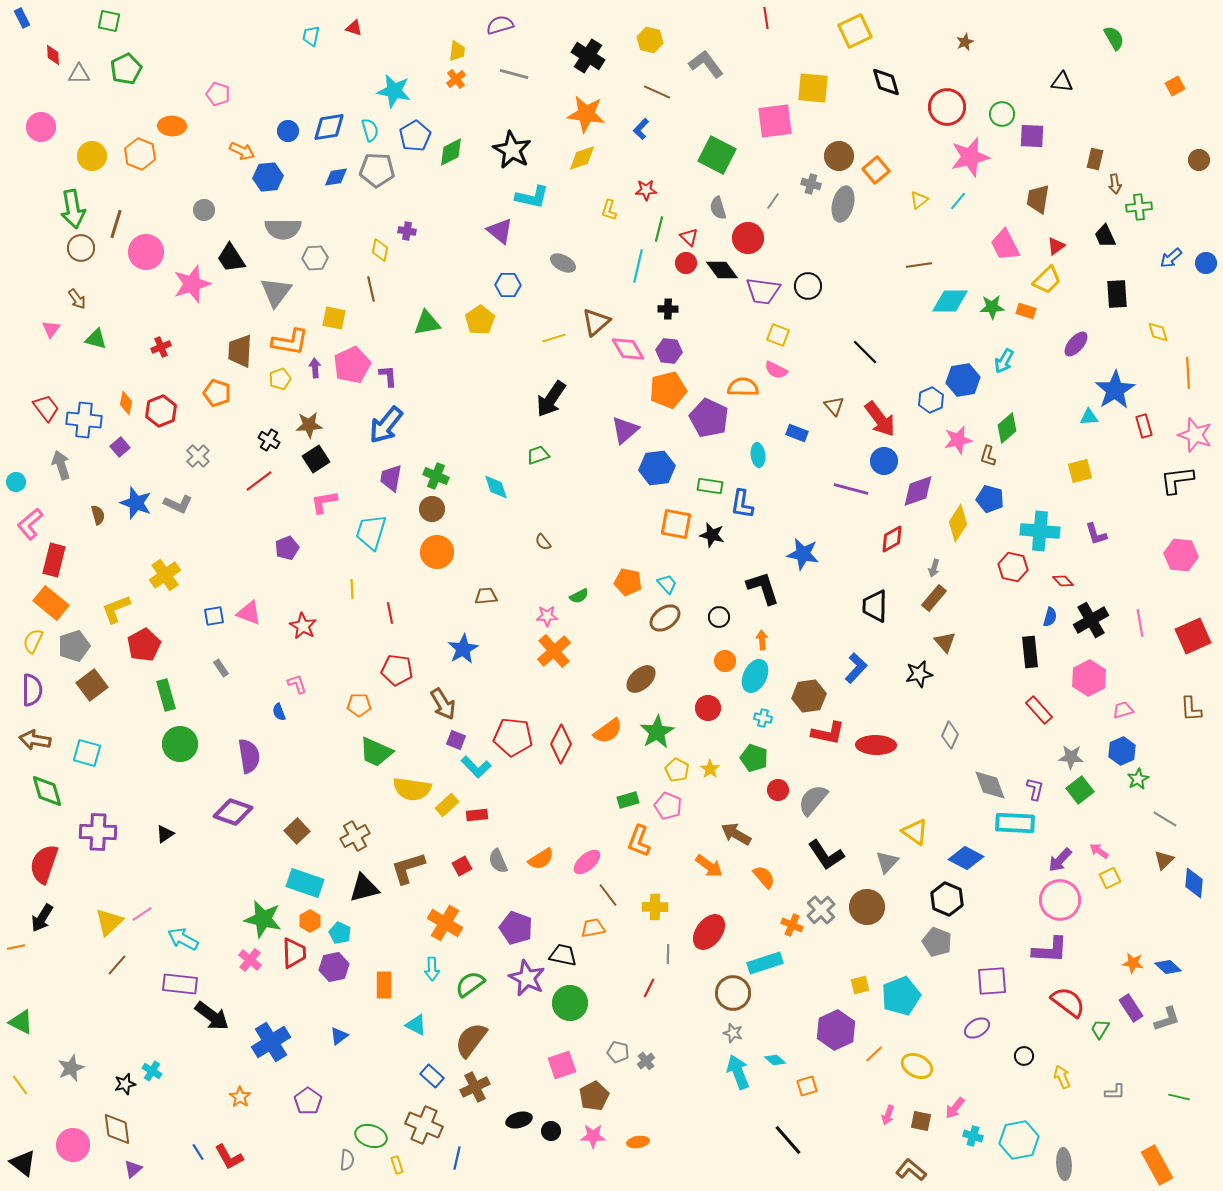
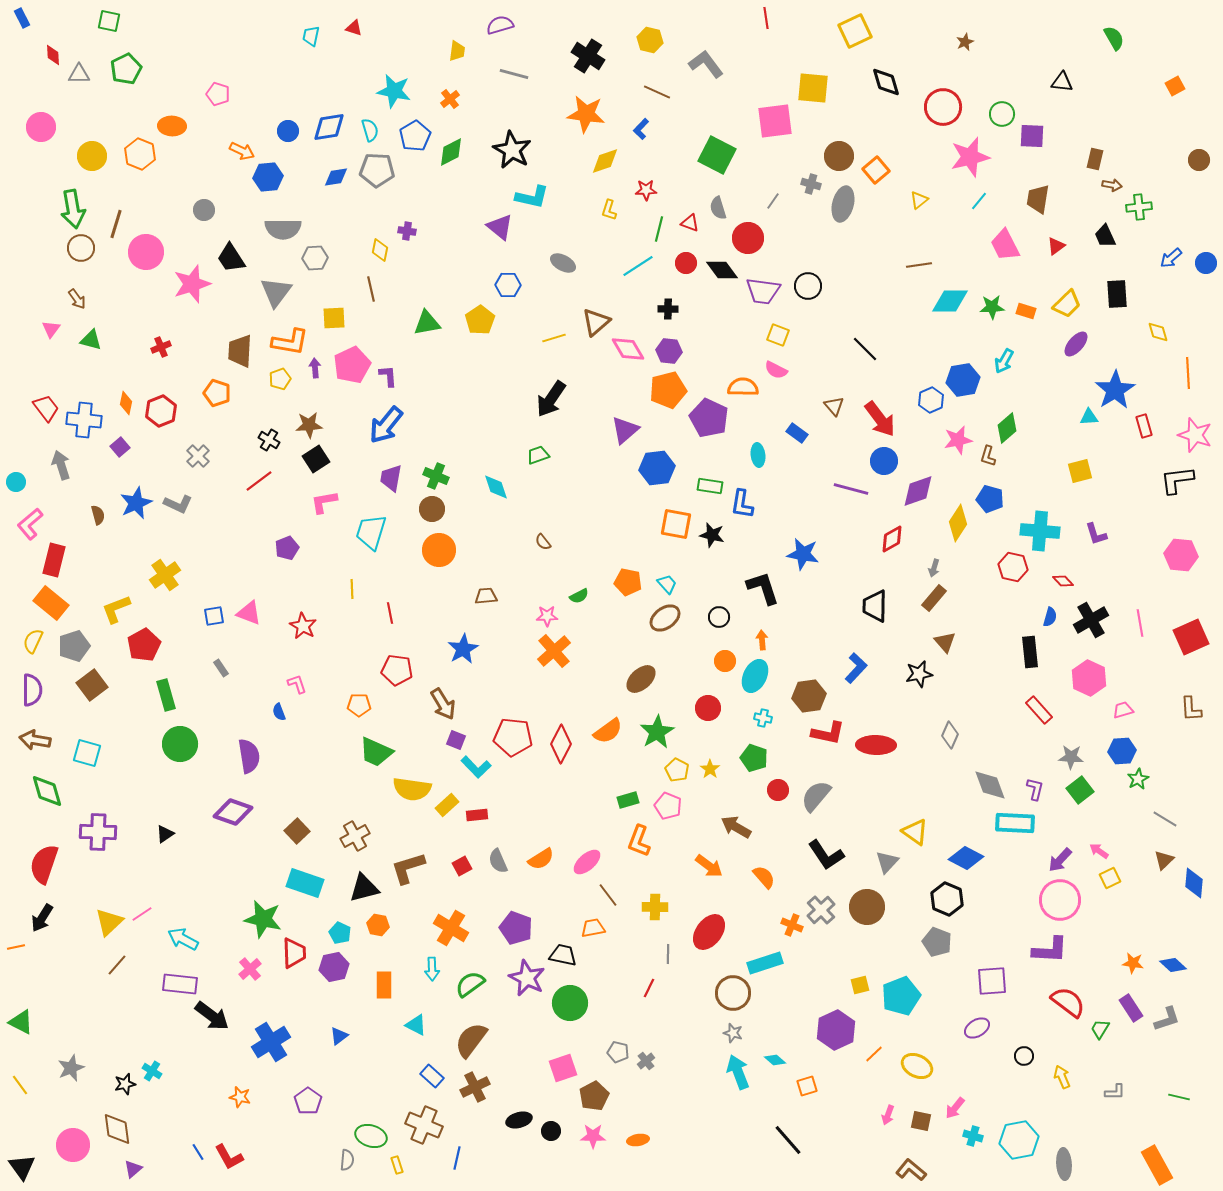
orange cross at (456, 79): moved 6 px left, 20 px down
red circle at (947, 107): moved 4 px left
yellow diamond at (582, 158): moved 23 px right, 3 px down
brown arrow at (1115, 184): moved 3 px left, 1 px down; rotated 72 degrees counterclockwise
cyan line at (958, 201): moved 21 px right
purple triangle at (500, 231): moved 4 px up
red triangle at (689, 237): moved 1 px right, 14 px up; rotated 24 degrees counterclockwise
cyan line at (638, 266): rotated 44 degrees clockwise
yellow trapezoid at (1047, 280): moved 20 px right, 24 px down
yellow square at (334, 318): rotated 15 degrees counterclockwise
green triangle at (96, 339): moved 5 px left, 1 px down
black line at (865, 352): moved 3 px up
blue rectangle at (797, 433): rotated 15 degrees clockwise
blue star at (136, 503): rotated 28 degrees clockwise
orange circle at (437, 552): moved 2 px right, 2 px up
red square at (1193, 636): moved 2 px left, 1 px down
pink hexagon at (1089, 678): rotated 8 degrees counterclockwise
blue hexagon at (1122, 751): rotated 20 degrees clockwise
gray semicircle at (813, 800): moved 3 px right, 4 px up
brown arrow at (736, 834): moved 7 px up
orange hexagon at (310, 921): moved 68 px right, 4 px down; rotated 20 degrees counterclockwise
orange cross at (445, 923): moved 6 px right, 5 px down
pink cross at (250, 960): moved 9 px down; rotated 10 degrees clockwise
blue diamond at (1168, 967): moved 5 px right, 2 px up
pink square at (562, 1065): moved 1 px right, 3 px down
orange star at (240, 1097): rotated 20 degrees counterclockwise
orange ellipse at (638, 1142): moved 2 px up
black triangle at (23, 1163): moved 1 px left, 4 px down; rotated 16 degrees clockwise
